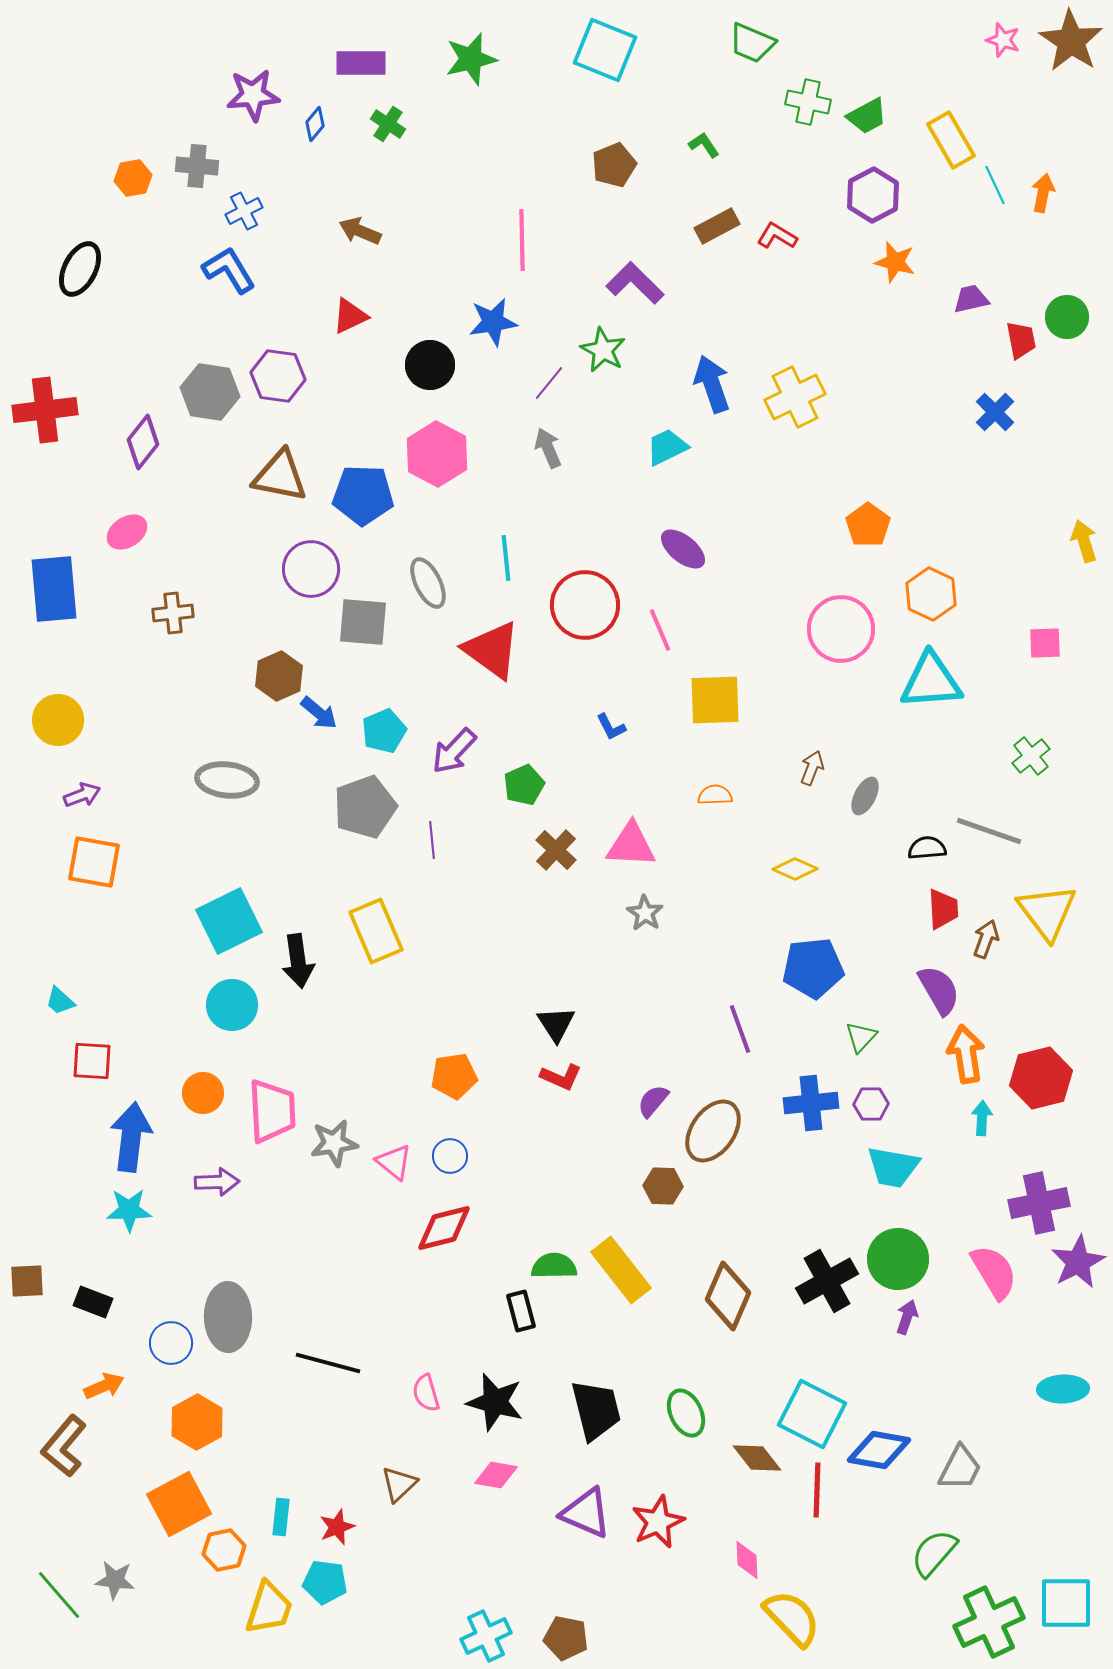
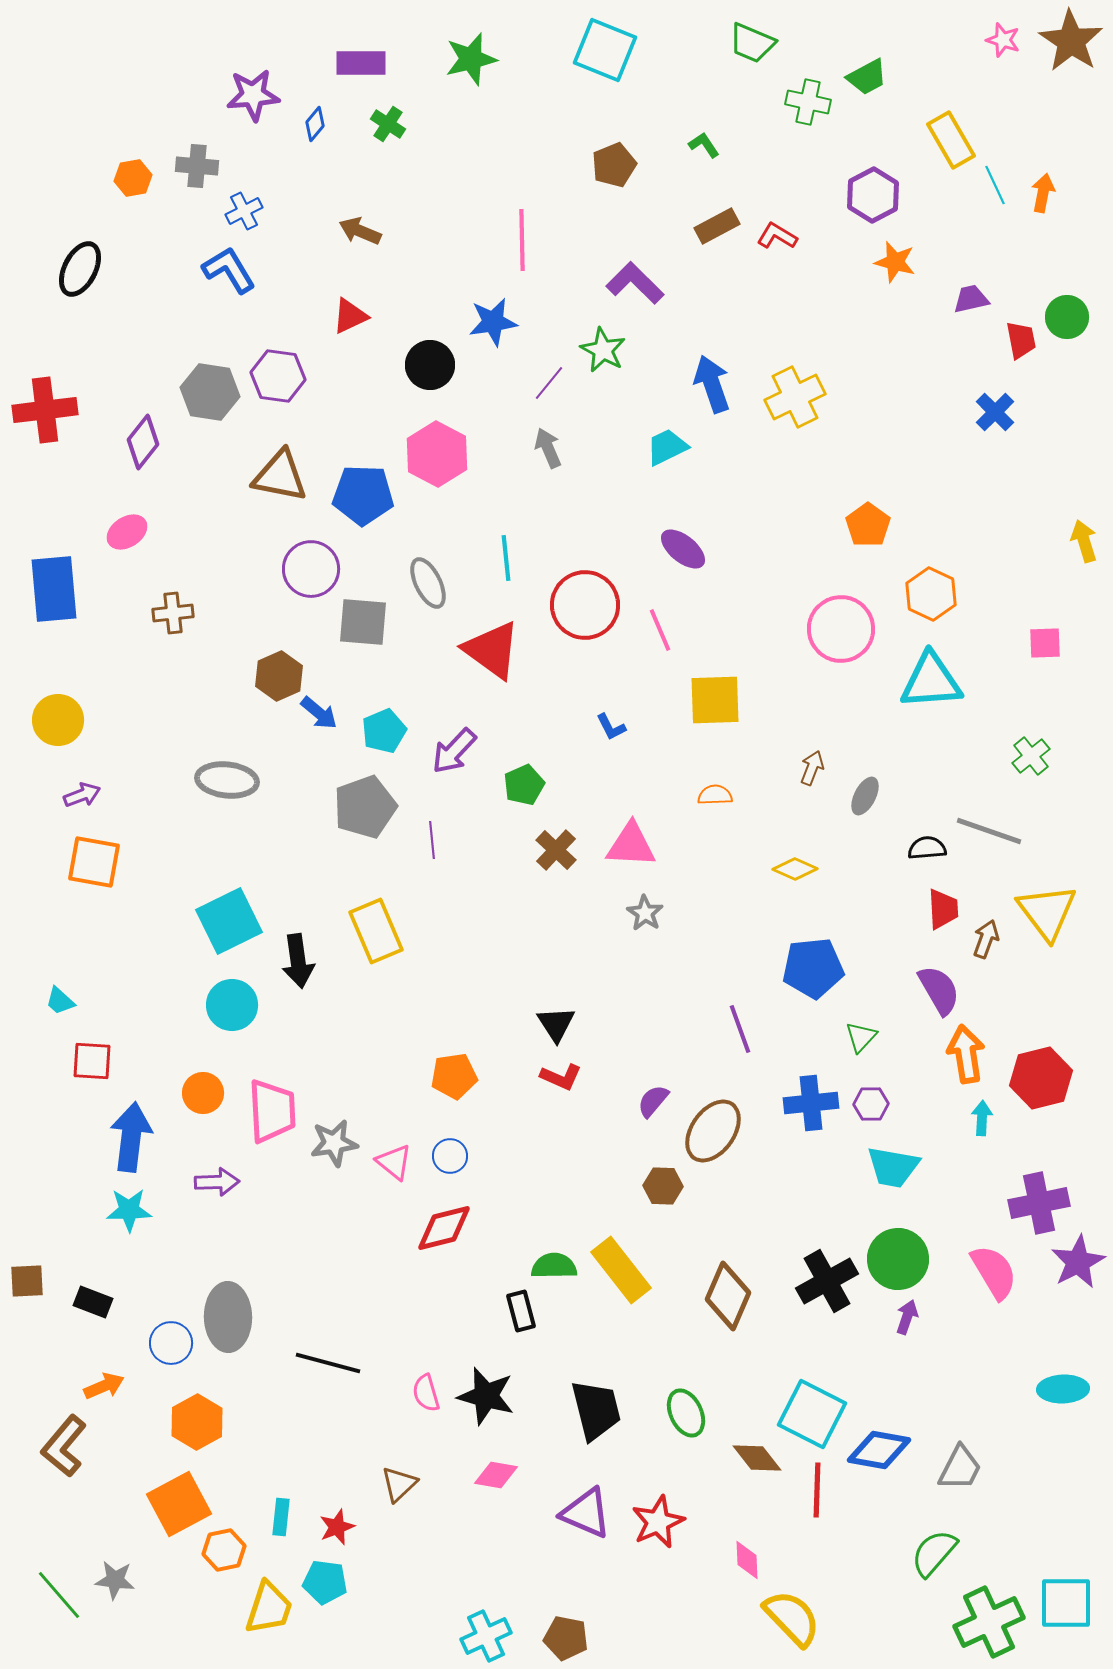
green trapezoid at (867, 116): moved 39 px up
black star at (495, 1402): moved 9 px left, 6 px up
